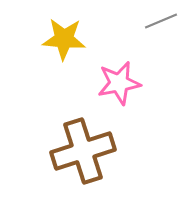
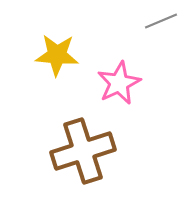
yellow star: moved 7 px left, 16 px down
pink star: rotated 15 degrees counterclockwise
